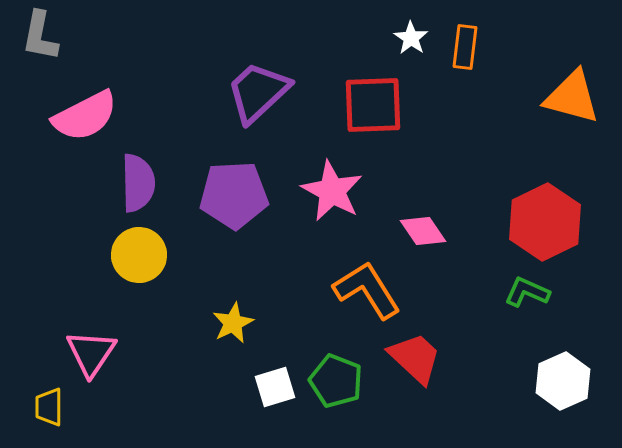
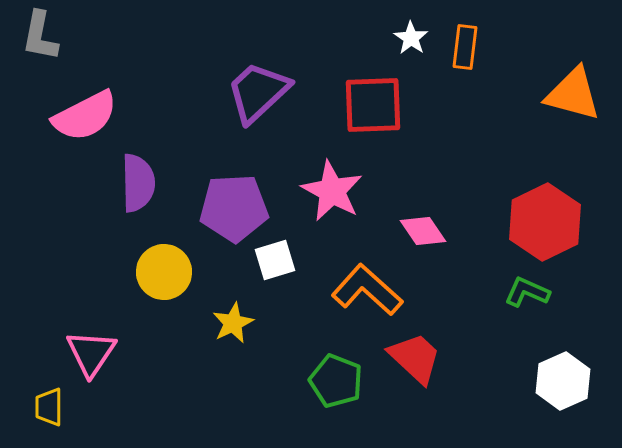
orange triangle: moved 1 px right, 3 px up
purple pentagon: moved 13 px down
yellow circle: moved 25 px right, 17 px down
orange L-shape: rotated 16 degrees counterclockwise
white square: moved 127 px up
